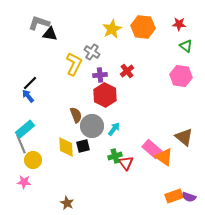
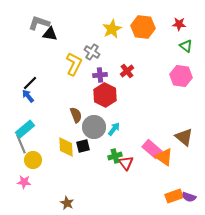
gray circle: moved 2 px right, 1 px down
